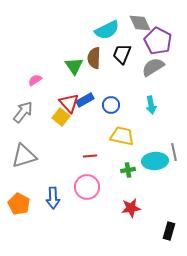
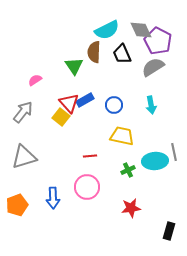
gray diamond: moved 1 px right, 7 px down
black trapezoid: rotated 45 degrees counterclockwise
brown semicircle: moved 6 px up
blue circle: moved 3 px right
gray triangle: moved 1 px down
green cross: rotated 16 degrees counterclockwise
orange pentagon: moved 2 px left, 1 px down; rotated 25 degrees clockwise
